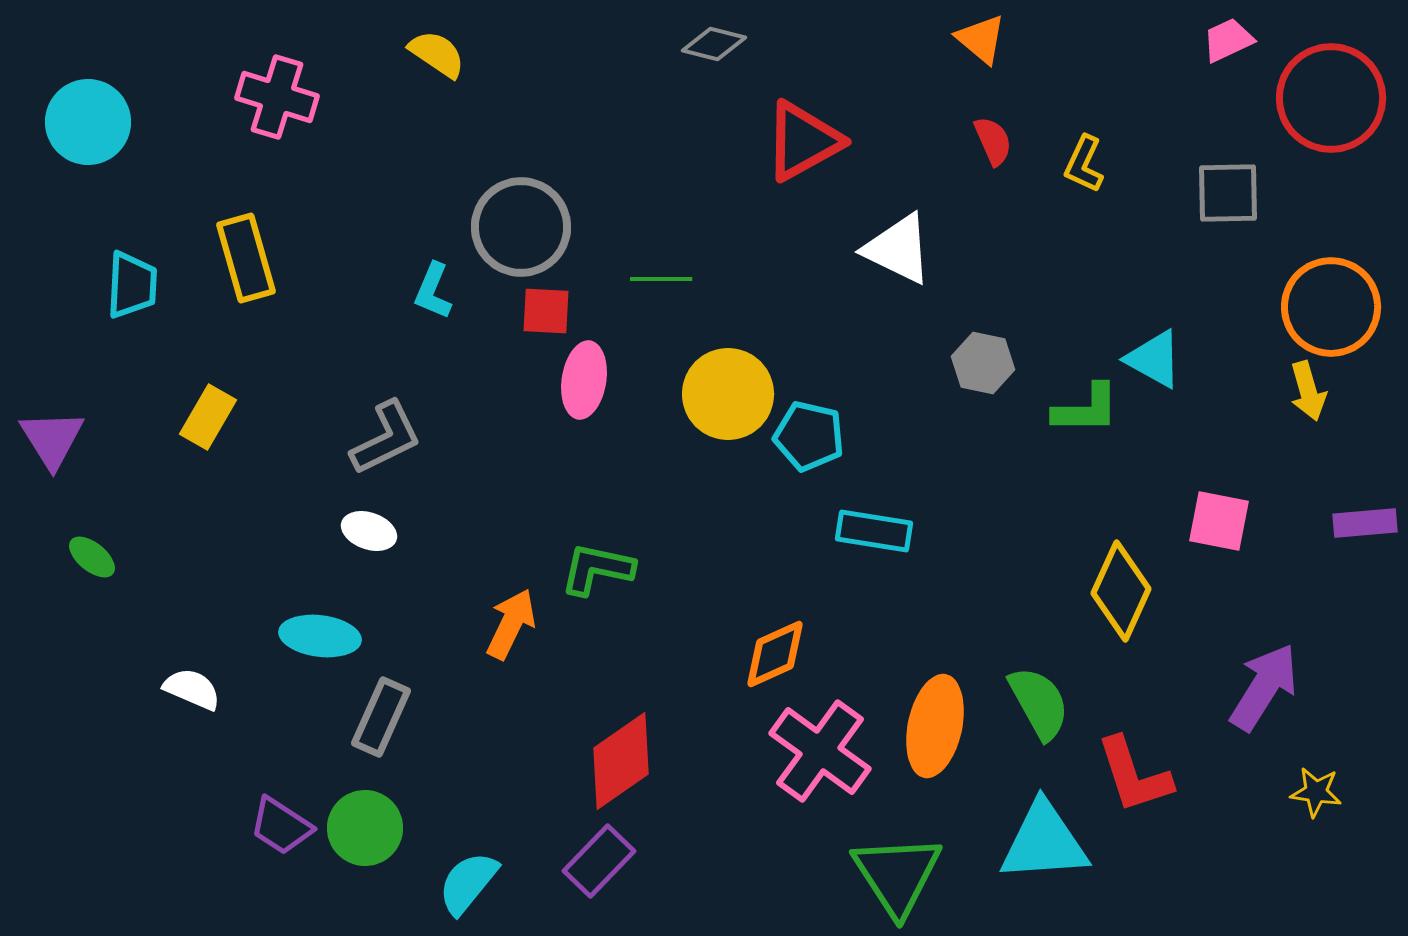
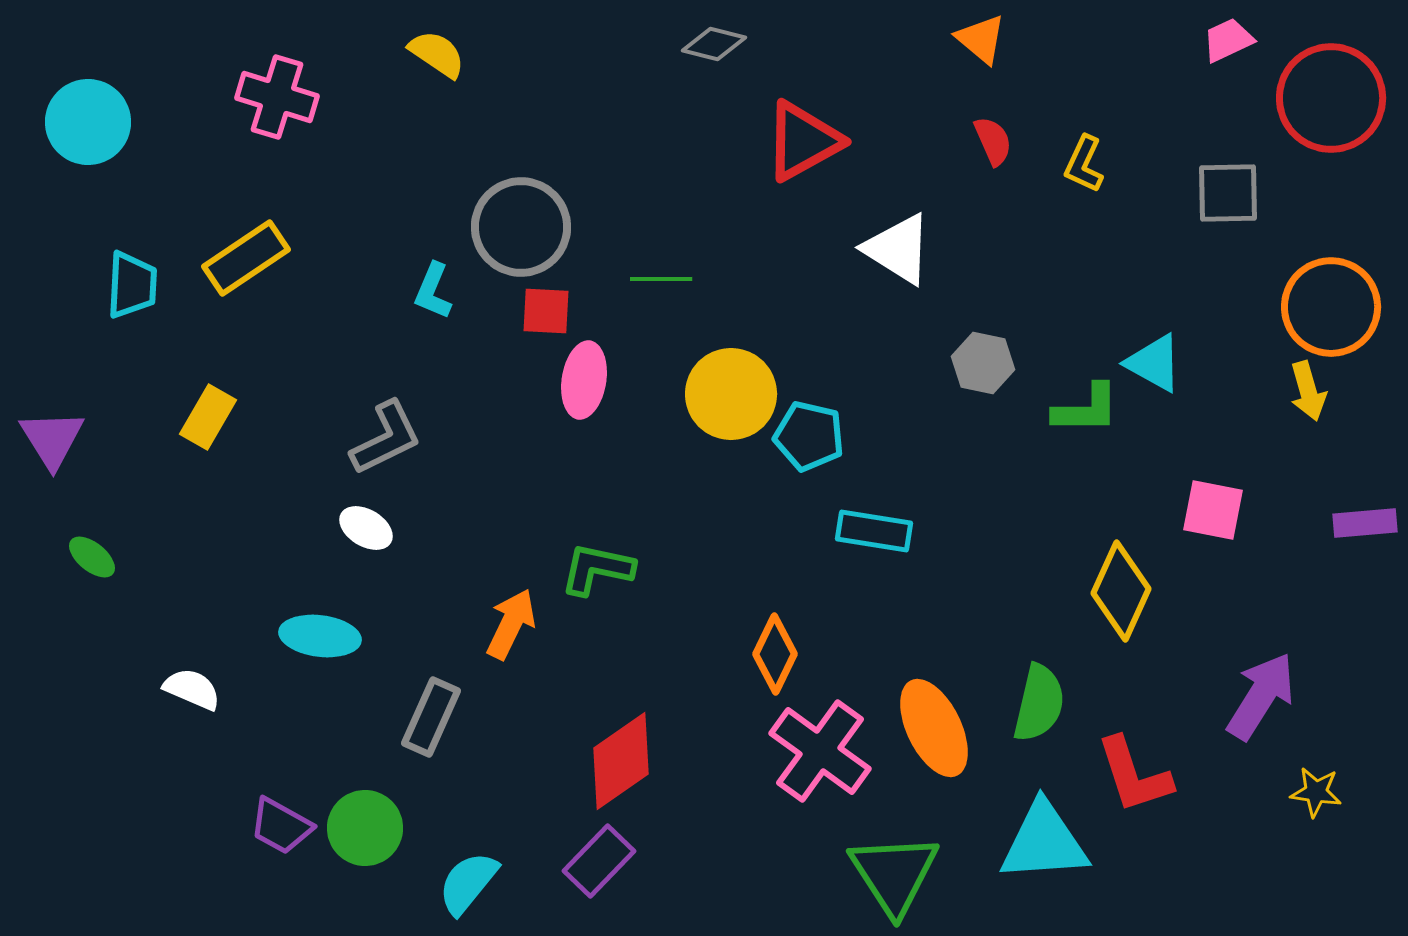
white triangle at (898, 249): rotated 6 degrees clockwise
yellow rectangle at (246, 258): rotated 72 degrees clockwise
cyan triangle at (1154, 359): moved 4 px down
yellow circle at (728, 394): moved 3 px right
pink square at (1219, 521): moved 6 px left, 11 px up
white ellipse at (369, 531): moved 3 px left, 3 px up; rotated 12 degrees clockwise
orange diamond at (775, 654): rotated 40 degrees counterclockwise
purple arrow at (1264, 687): moved 3 px left, 9 px down
green semicircle at (1039, 703): rotated 42 degrees clockwise
gray rectangle at (381, 717): moved 50 px right
orange ellipse at (935, 726): moved 1 px left, 2 px down; rotated 38 degrees counterclockwise
purple trapezoid at (281, 826): rotated 4 degrees counterclockwise
green triangle at (897, 875): moved 3 px left, 1 px up
